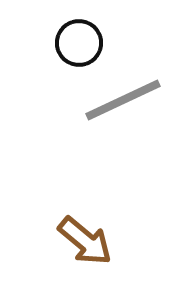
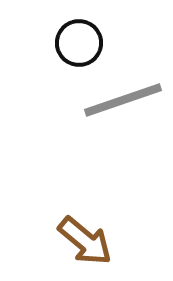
gray line: rotated 6 degrees clockwise
